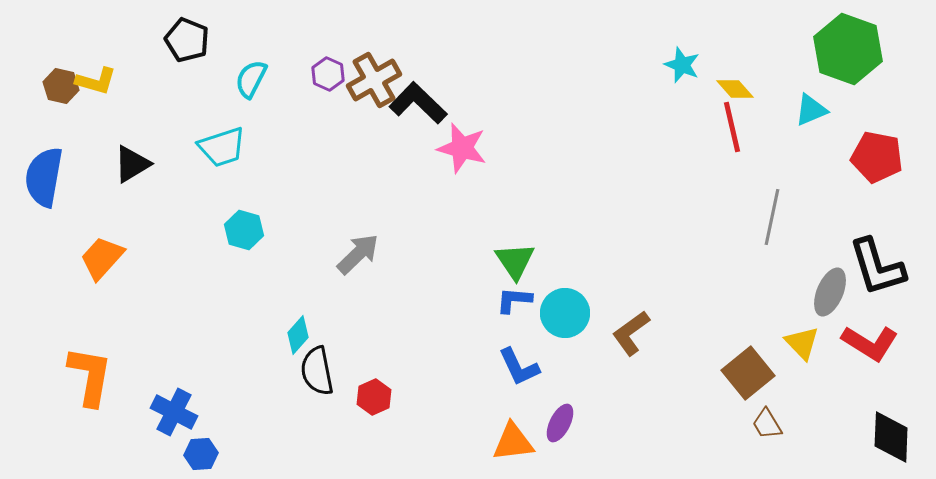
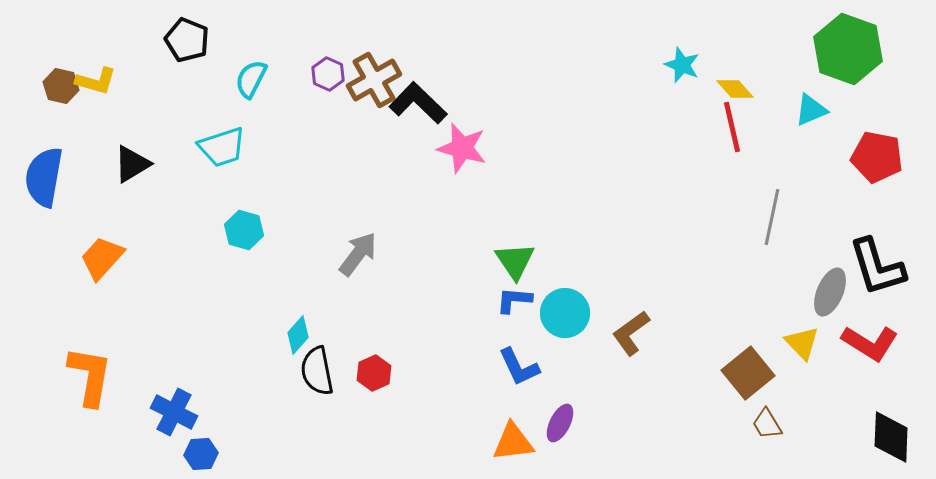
gray arrow at (358, 254): rotated 9 degrees counterclockwise
red hexagon at (374, 397): moved 24 px up
